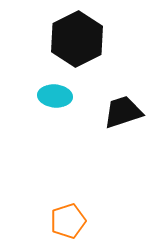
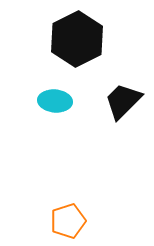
cyan ellipse: moved 5 px down
black trapezoid: moved 11 px up; rotated 27 degrees counterclockwise
